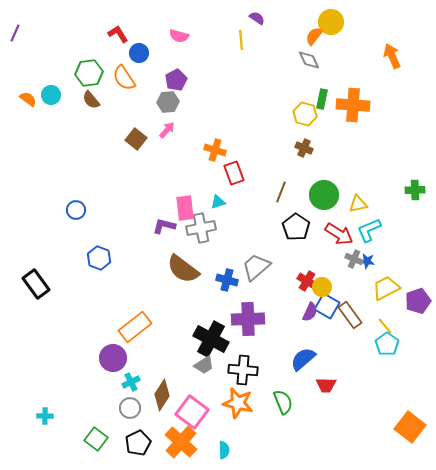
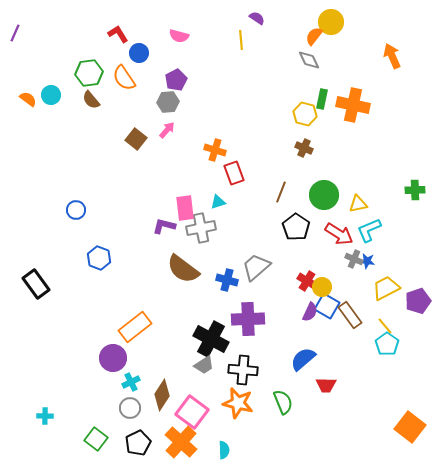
orange cross at (353, 105): rotated 8 degrees clockwise
